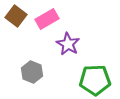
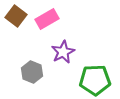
purple star: moved 5 px left, 8 px down; rotated 15 degrees clockwise
